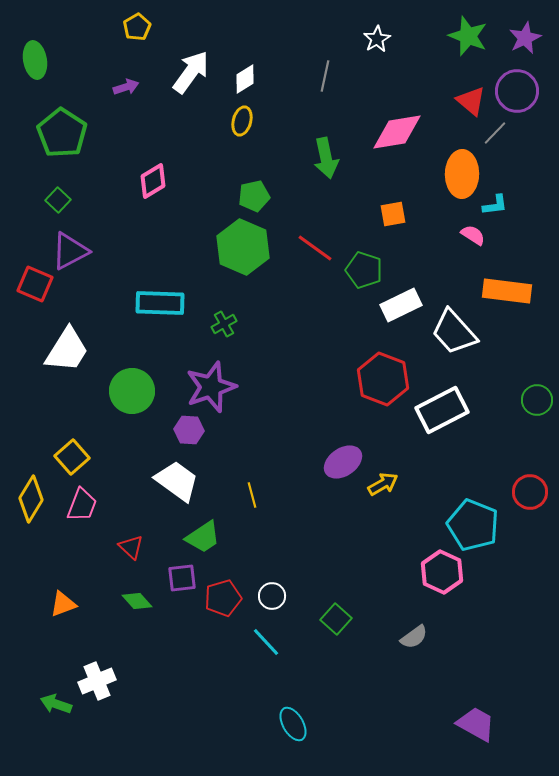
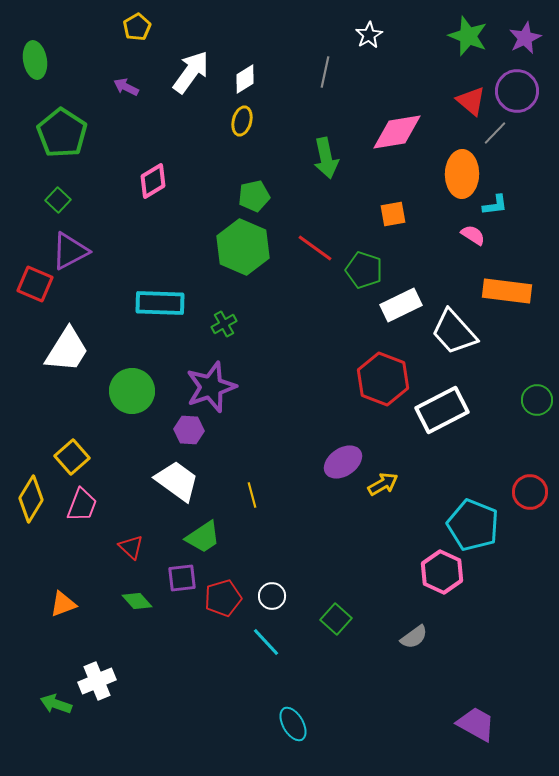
white star at (377, 39): moved 8 px left, 4 px up
gray line at (325, 76): moved 4 px up
purple arrow at (126, 87): rotated 135 degrees counterclockwise
